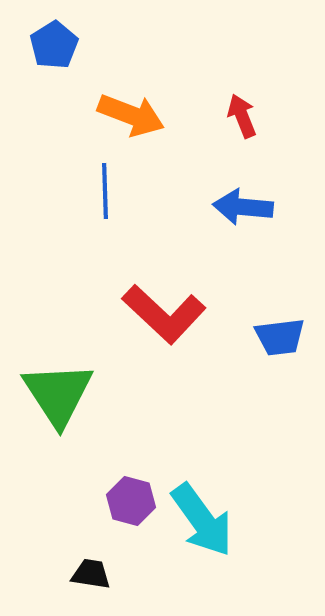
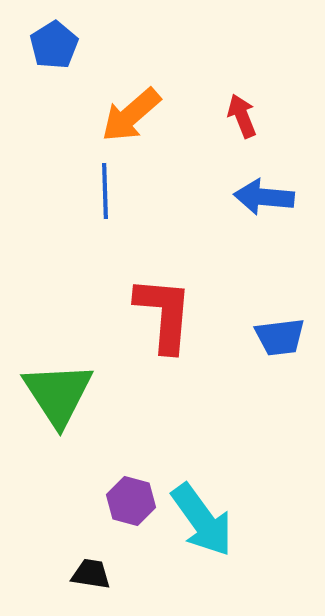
orange arrow: rotated 118 degrees clockwise
blue arrow: moved 21 px right, 10 px up
red L-shape: rotated 128 degrees counterclockwise
